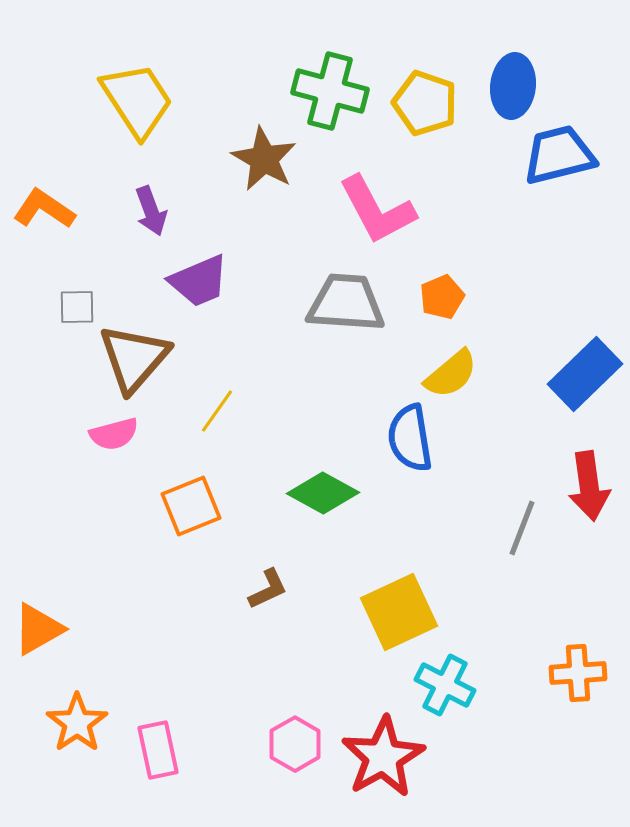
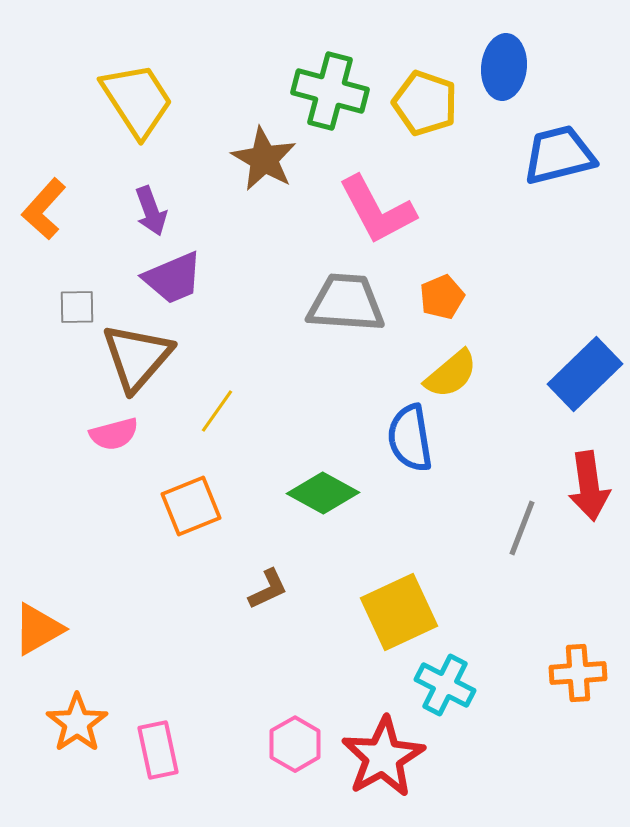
blue ellipse: moved 9 px left, 19 px up
orange L-shape: rotated 82 degrees counterclockwise
purple trapezoid: moved 26 px left, 3 px up
brown triangle: moved 3 px right, 1 px up
